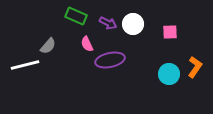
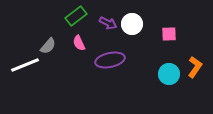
green rectangle: rotated 60 degrees counterclockwise
white circle: moved 1 px left
pink square: moved 1 px left, 2 px down
pink semicircle: moved 8 px left, 1 px up
white line: rotated 8 degrees counterclockwise
